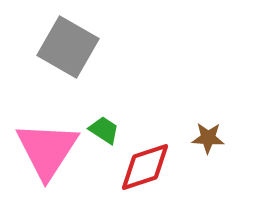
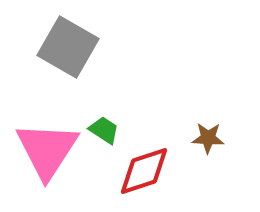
red diamond: moved 1 px left, 4 px down
